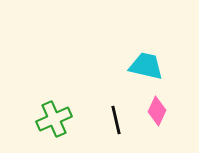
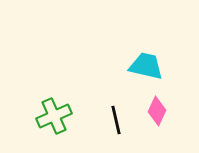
green cross: moved 3 px up
